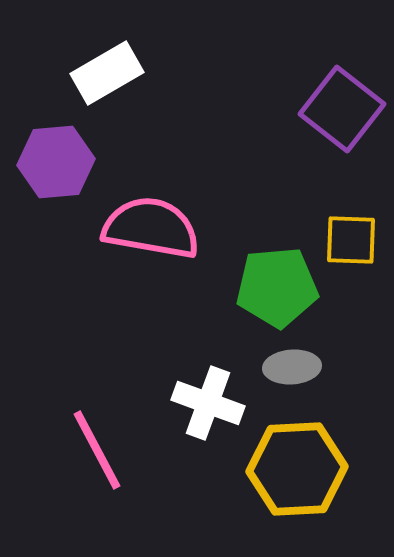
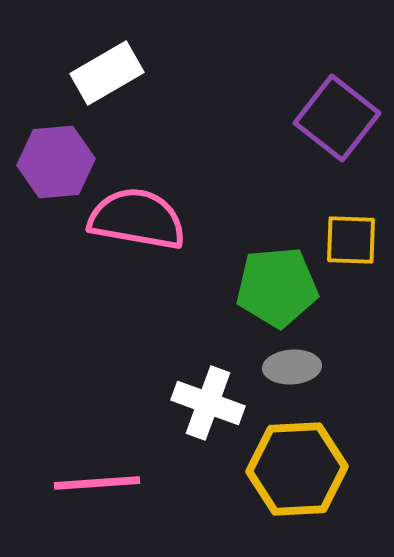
purple square: moved 5 px left, 9 px down
pink semicircle: moved 14 px left, 9 px up
pink line: moved 33 px down; rotated 66 degrees counterclockwise
